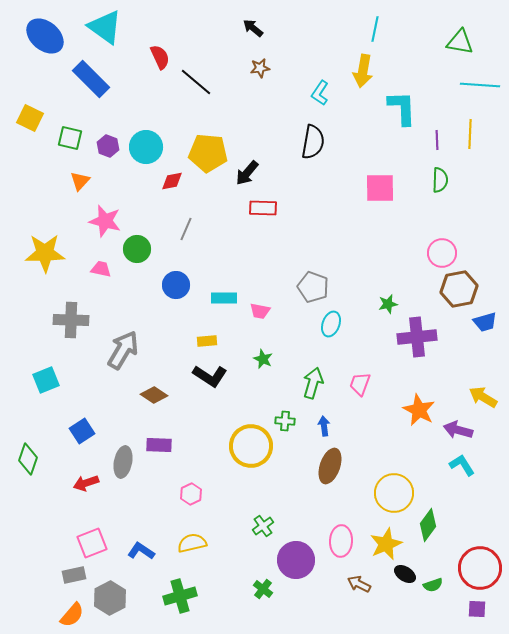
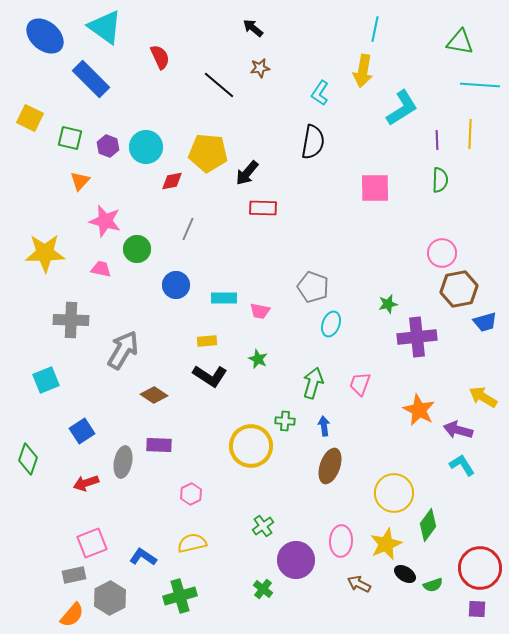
black line at (196, 82): moved 23 px right, 3 px down
cyan L-shape at (402, 108): rotated 60 degrees clockwise
pink square at (380, 188): moved 5 px left
gray line at (186, 229): moved 2 px right
green star at (263, 359): moved 5 px left
blue L-shape at (141, 551): moved 2 px right, 6 px down
